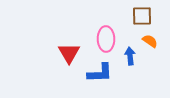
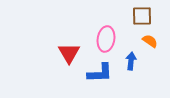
pink ellipse: rotated 10 degrees clockwise
blue arrow: moved 1 px right, 5 px down; rotated 12 degrees clockwise
